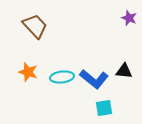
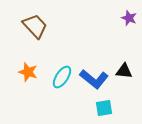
cyan ellipse: rotated 50 degrees counterclockwise
